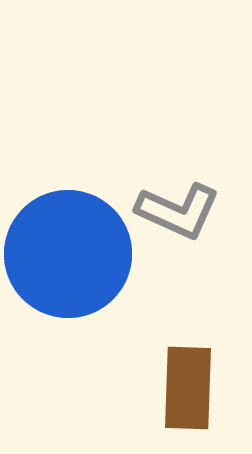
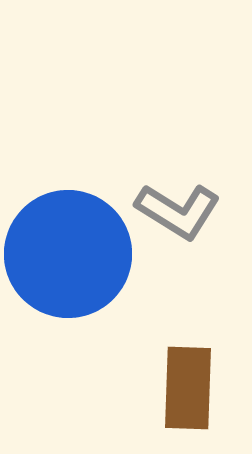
gray L-shape: rotated 8 degrees clockwise
